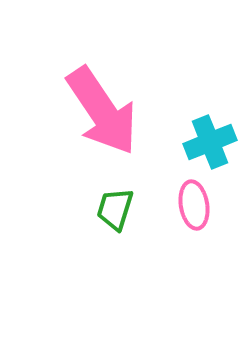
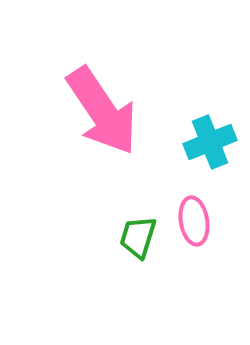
pink ellipse: moved 16 px down
green trapezoid: moved 23 px right, 28 px down
